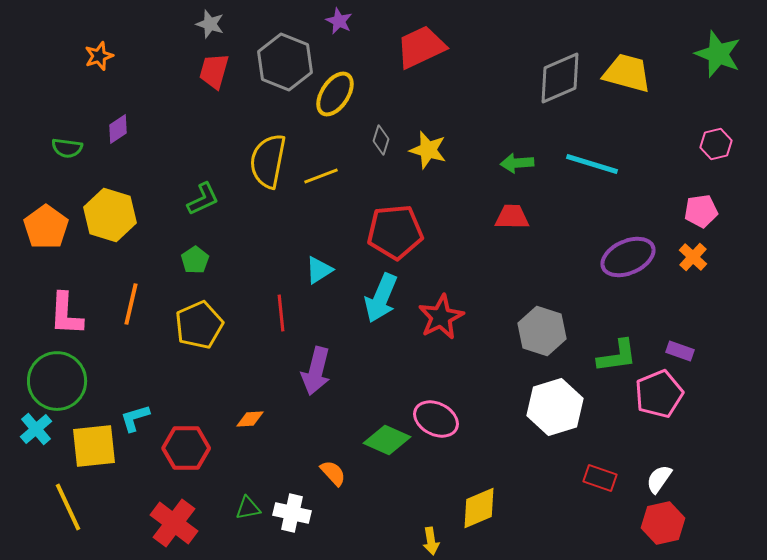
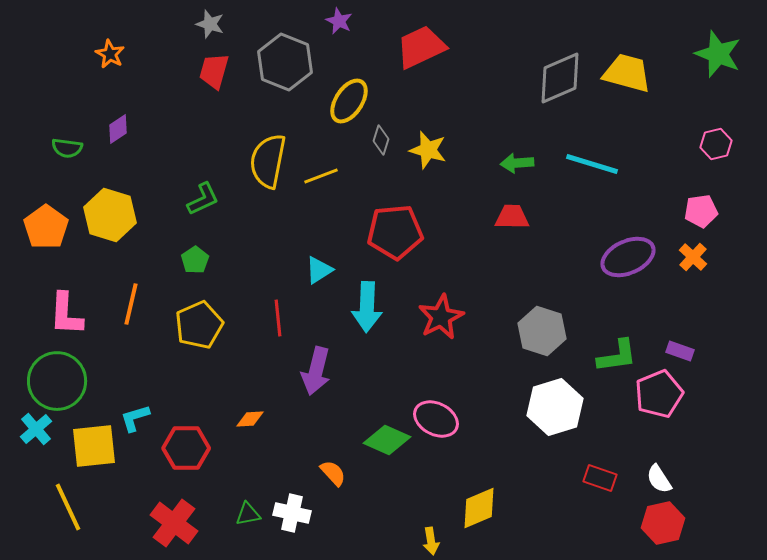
orange star at (99, 56): moved 11 px right, 2 px up; rotated 24 degrees counterclockwise
yellow ellipse at (335, 94): moved 14 px right, 7 px down
cyan arrow at (381, 298): moved 14 px left, 9 px down; rotated 21 degrees counterclockwise
red line at (281, 313): moved 3 px left, 5 px down
white semicircle at (659, 479): rotated 68 degrees counterclockwise
green triangle at (248, 508): moved 6 px down
